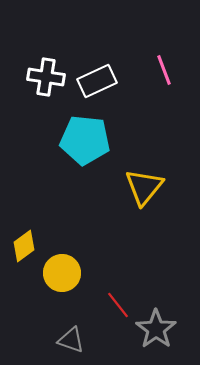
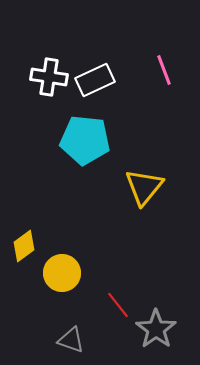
white cross: moved 3 px right
white rectangle: moved 2 px left, 1 px up
